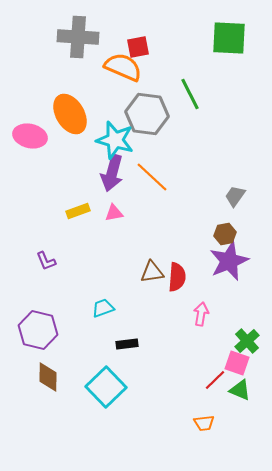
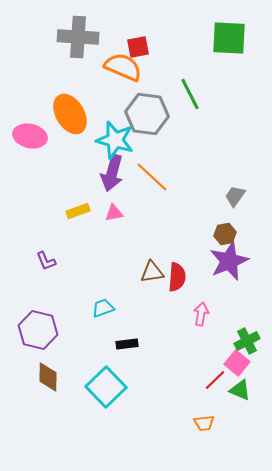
green cross: rotated 15 degrees clockwise
pink square: rotated 20 degrees clockwise
